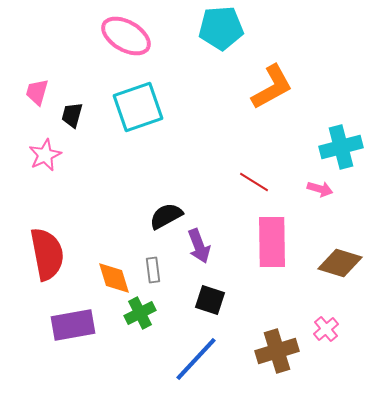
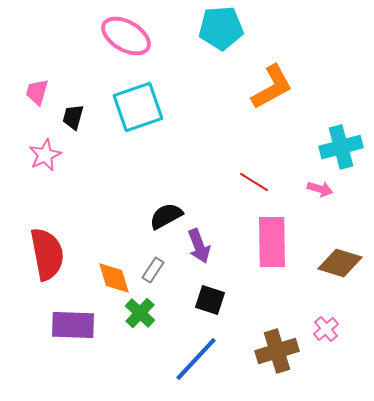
black trapezoid: moved 1 px right, 2 px down
gray rectangle: rotated 40 degrees clockwise
green cross: rotated 20 degrees counterclockwise
purple rectangle: rotated 12 degrees clockwise
